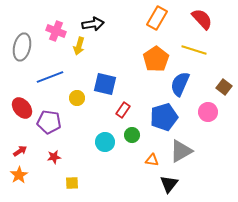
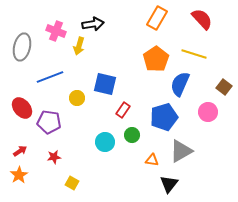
yellow line: moved 4 px down
yellow square: rotated 32 degrees clockwise
